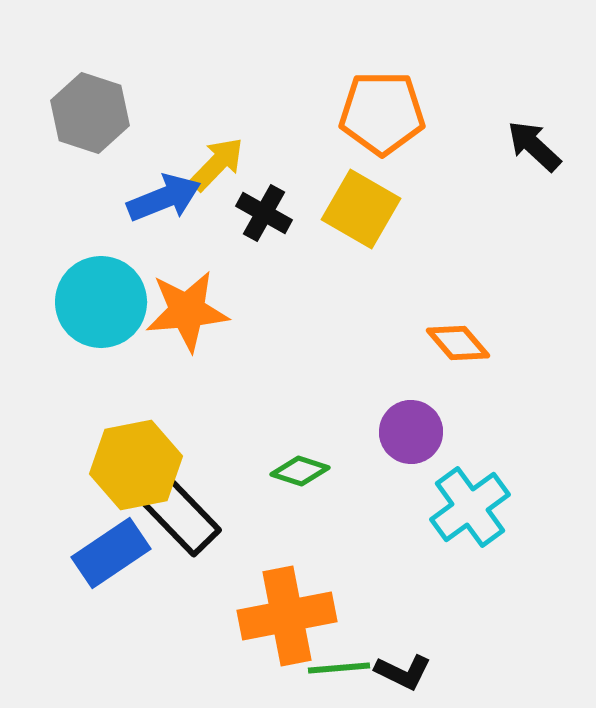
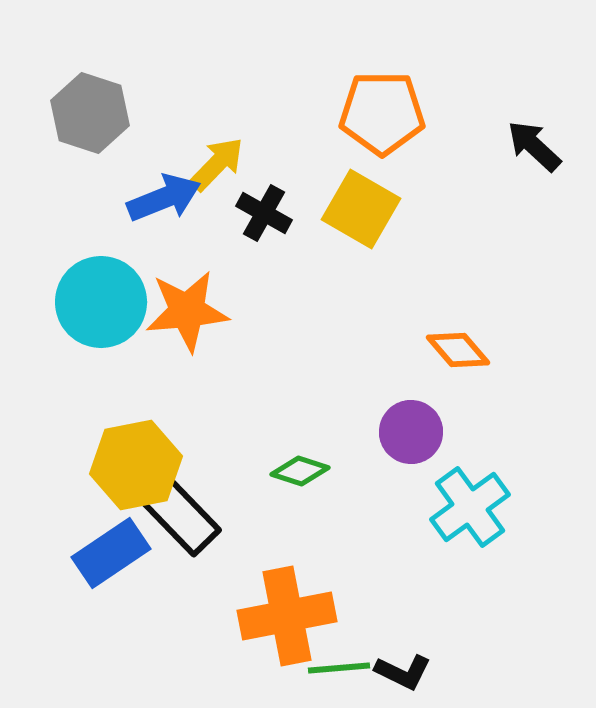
orange diamond: moved 7 px down
